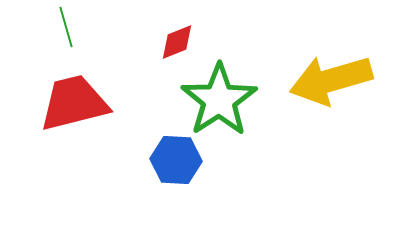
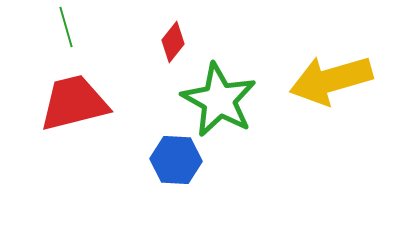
red diamond: moved 4 px left; rotated 30 degrees counterclockwise
green star: rotated 10 degrees counterclockwise
